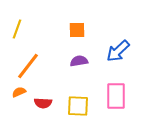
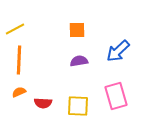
yellow line: moved 2 px left; rotated 42 degrees clockwise
orange line: moved 9 px left, 6 px up; rotated 36 degrees counterclockwise
pink rectangle: rotated 16 degrees counterclockwise
